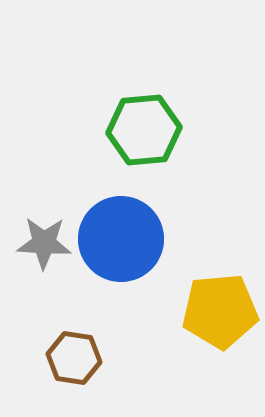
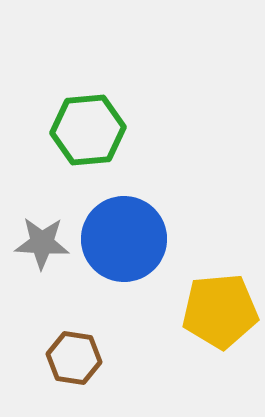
green hexagon: moved 56 px left
blue circle: moved 3 px right
gray star: moved 2 px left
